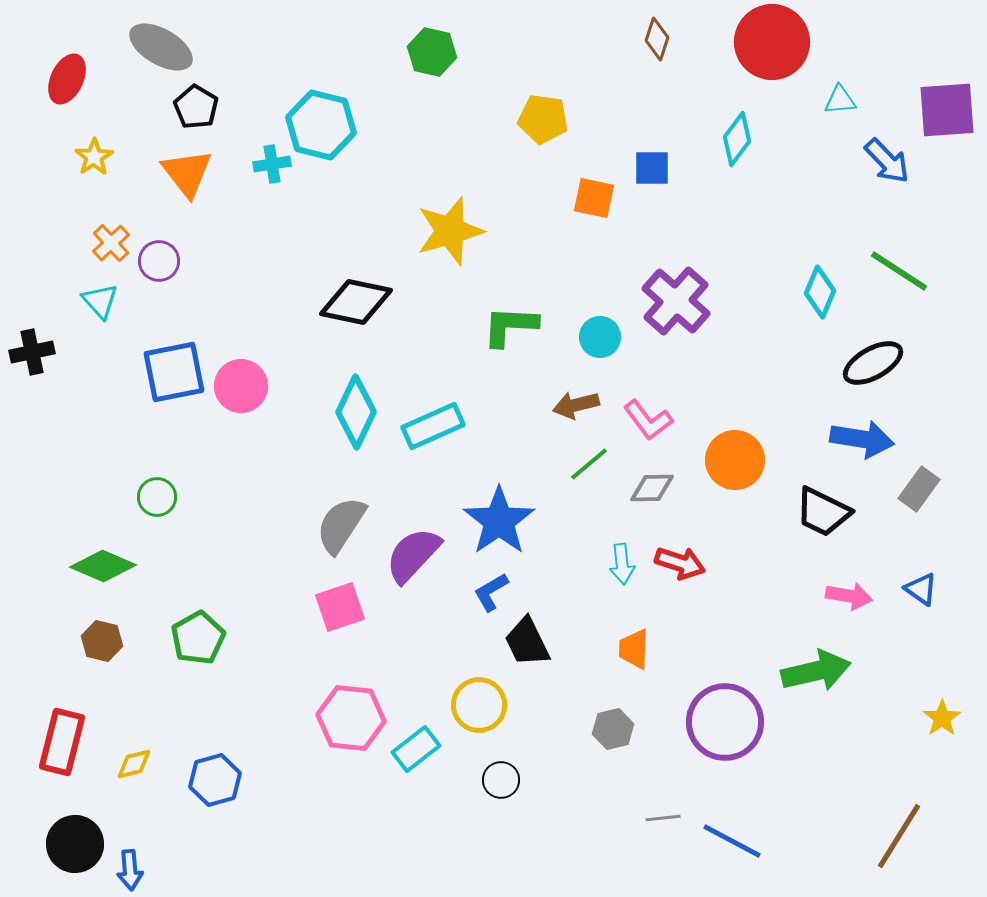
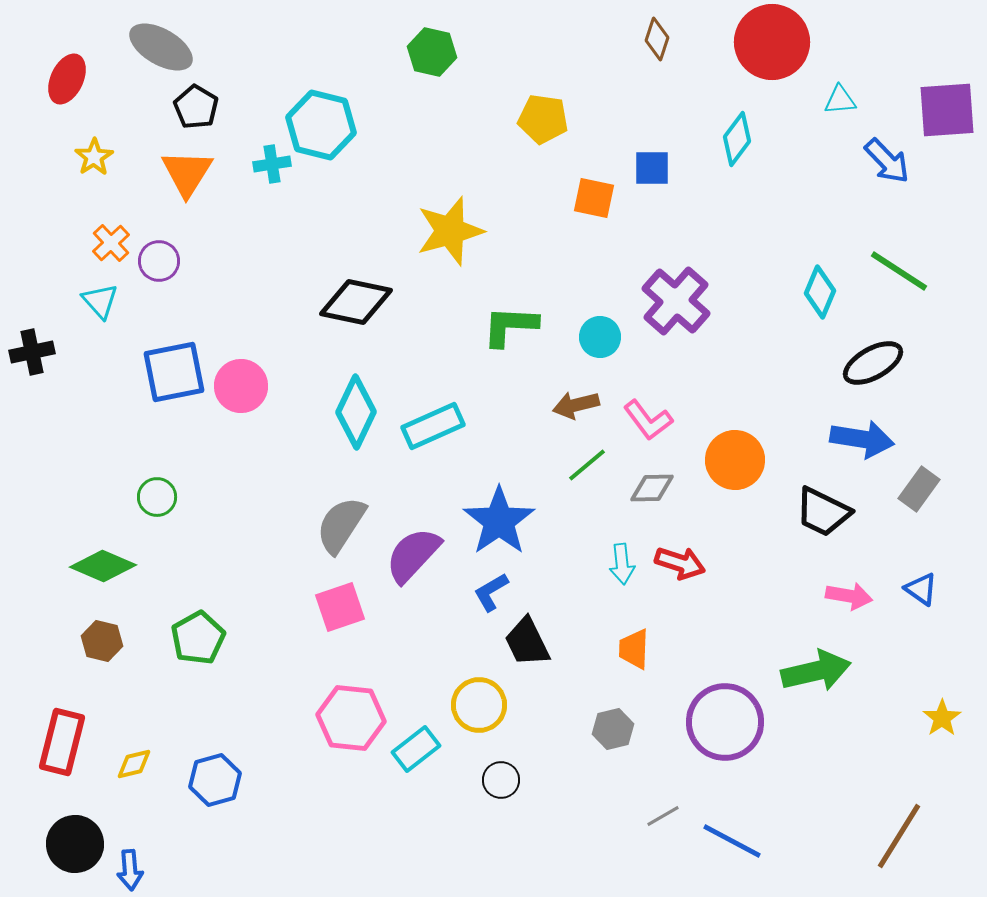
orange triangle at (187, 173): rotated 10 degrees clockwise
green line at (589, 464): moved 2 px left, 1 px down
gray line at (663, 818): moved 2 px up; rotated 24 degrees counterclockwise
